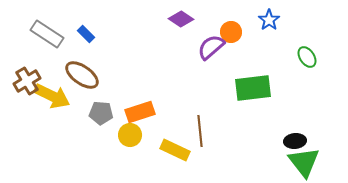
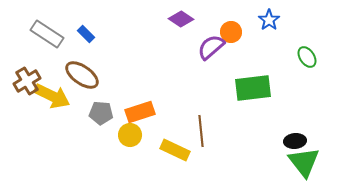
brown line: moved 1 px right
